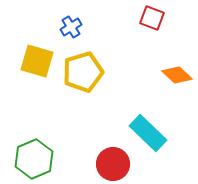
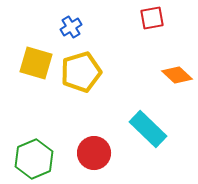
red square: rotated 30 degrees counterclockwise
yellow square: moved 1 px left, 2 px down
yellow pentagon: moved 2 px left
cyan rectangle: moved 4 px up
red circle: moved 19 px left, 11 px up
